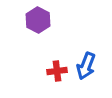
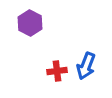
purple hexagon: moved 8 px left, 3 px down
